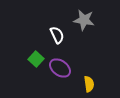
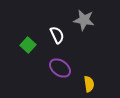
green square: moved 8 px left, 14 px up
